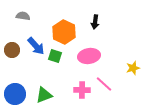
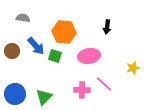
gray semicircle: moved 2 px down
black arrow: moved 12 px right, 5 px down
orange hexagon: rotated 20 degrees counterclockwise
brown circle: moved 1 px down
green triangle: moved 2 px down; rotated 24 degrees counterclockwise
